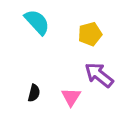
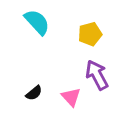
purple arrow: moved 2 px left; rotated 24 degrees clockwise
black semicircle: rotated 36 degrees clockwise
pink triangle: rotated 15 degrees counterclockwise
